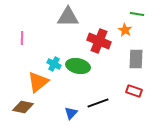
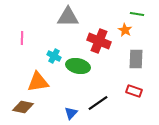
cyan cross: moved 8 px up
orange triangle: rotated 30 degrees clockwise
black line: rotated 15 degrees counterclockwise
